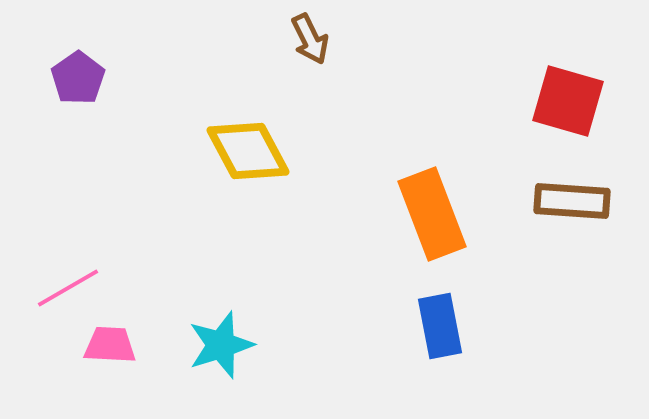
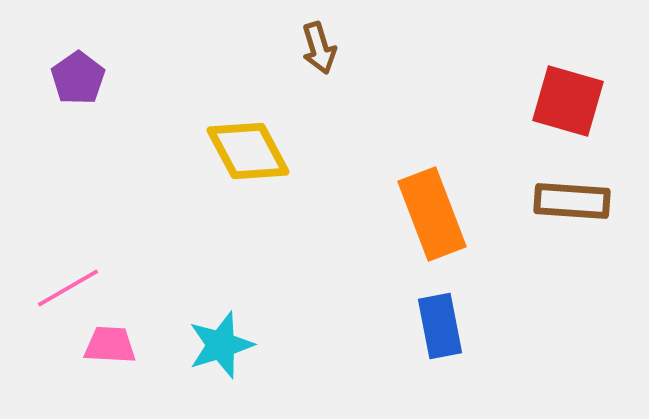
brown arrow: moved 9 px right, 9 px down; rotated 9 degrees clockwise
